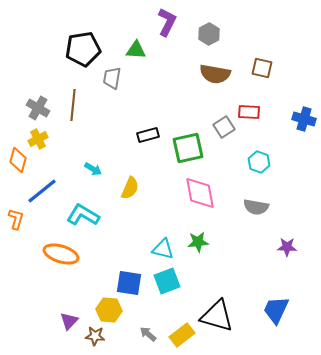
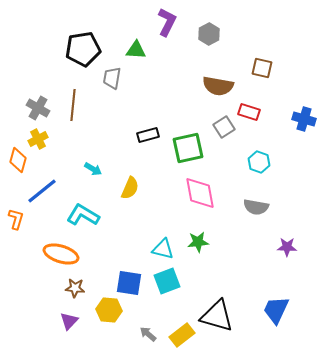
brown semicircle: moved 3 px right, 12 px down
red rectangle: rotated 15 degrees clockwise
brown star: moved 20 px left, 48 px up
